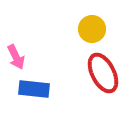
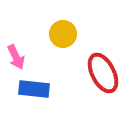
yellow circle: moved 29 px left, 5 px down
